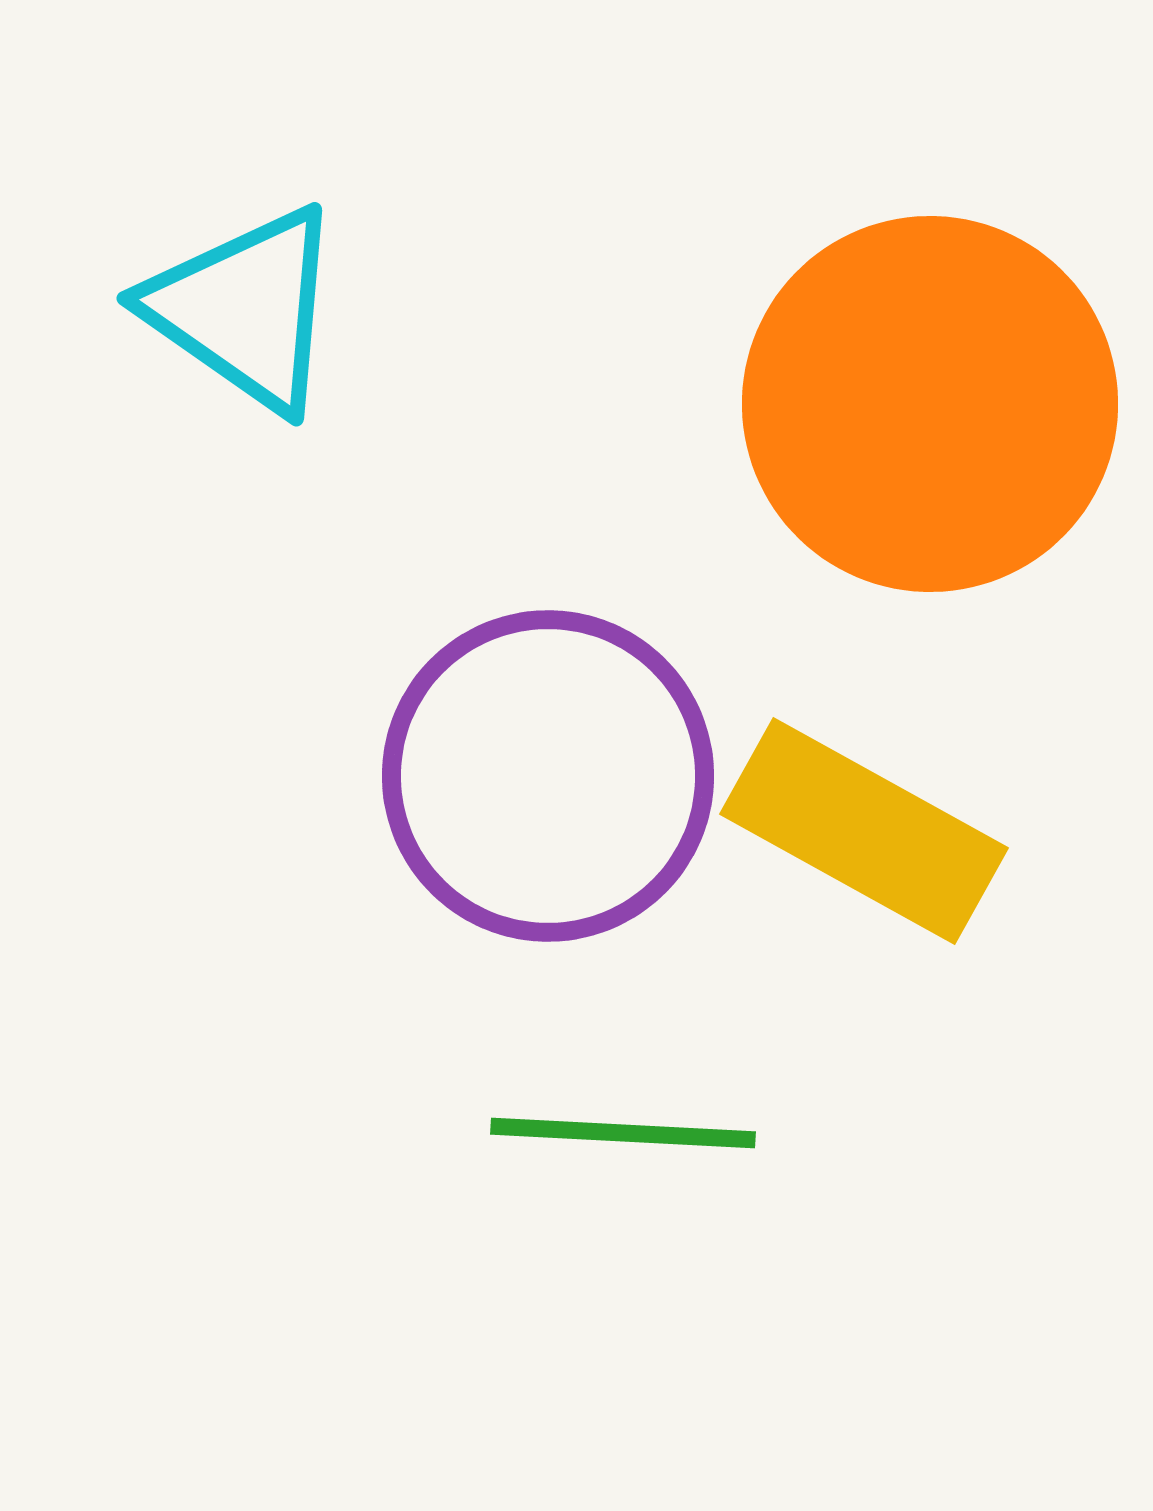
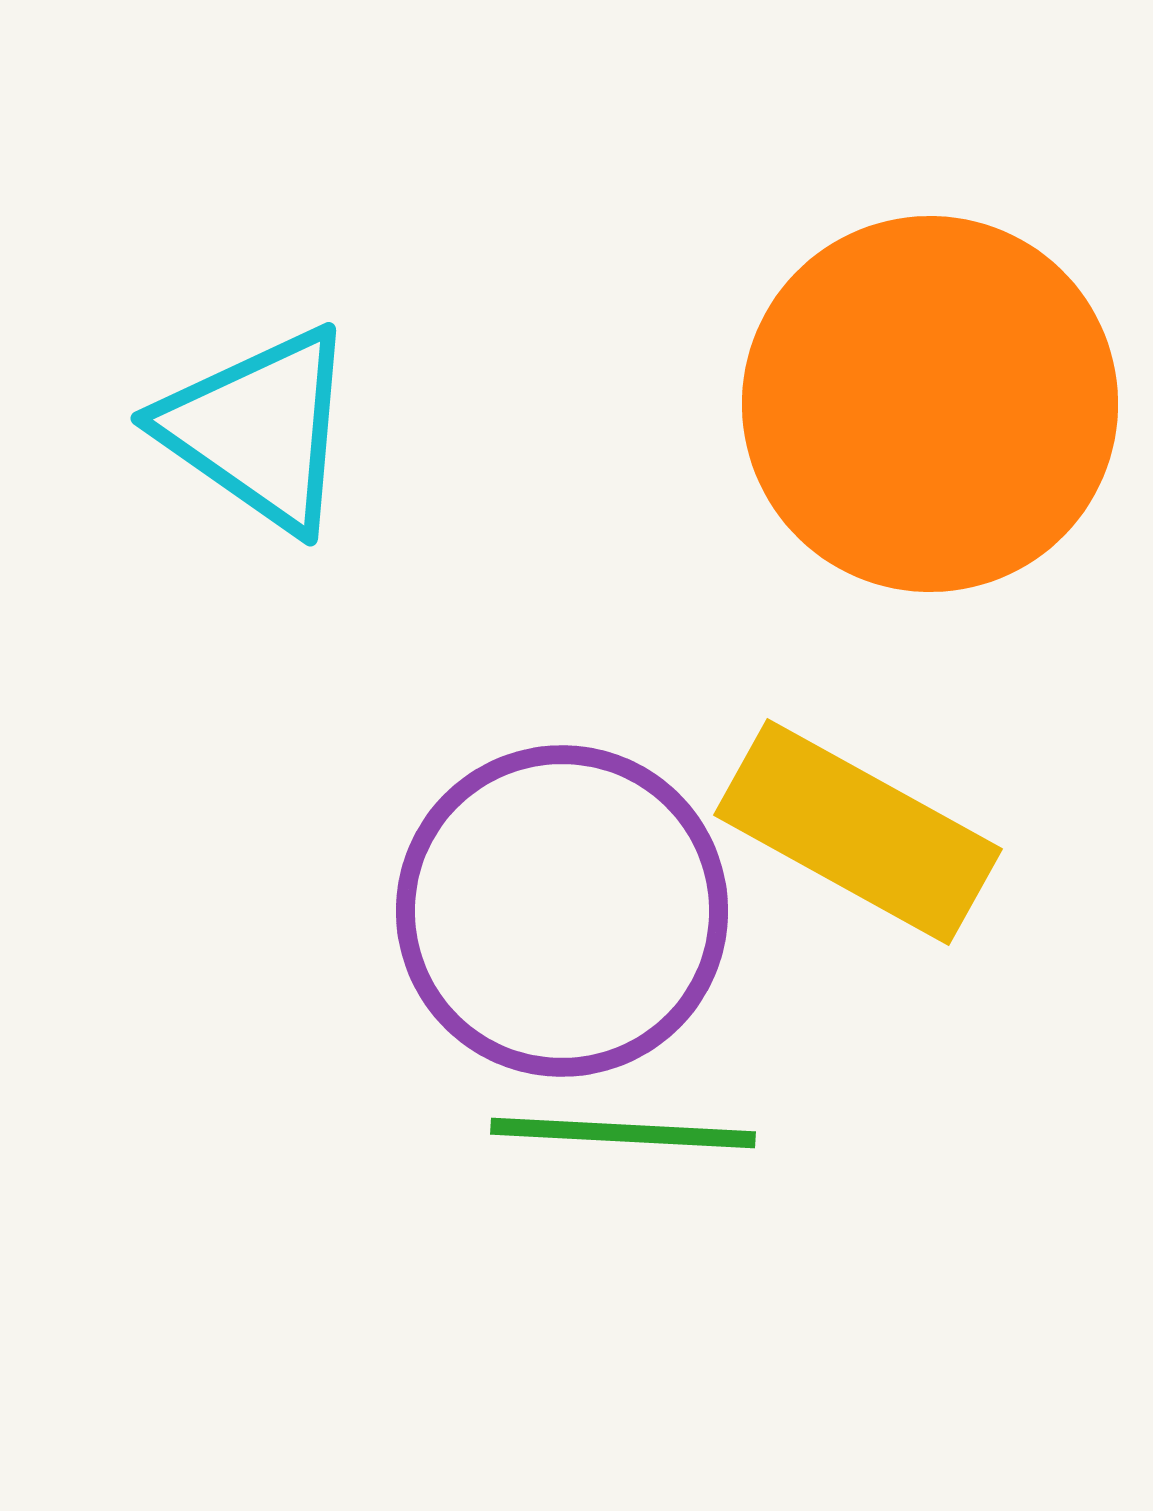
cyan triangle: moved 14 px right, 120 px down
purple circle: moved 14 px right, 135 px down
yellow rectangle: moved 6 px left, 1 px down
